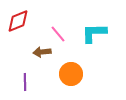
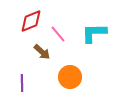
red diamond: moved 13 px right
brown arrow: rotated 132 degrees counterclockwise
orange circle: moved 1 px left, 3 px down
purple line: moved 3 px left, 1 px down
